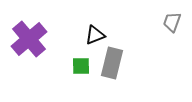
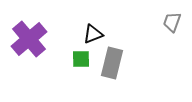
black triangle: moved 2 px left, 1 px up
green square: moved 7 px up
